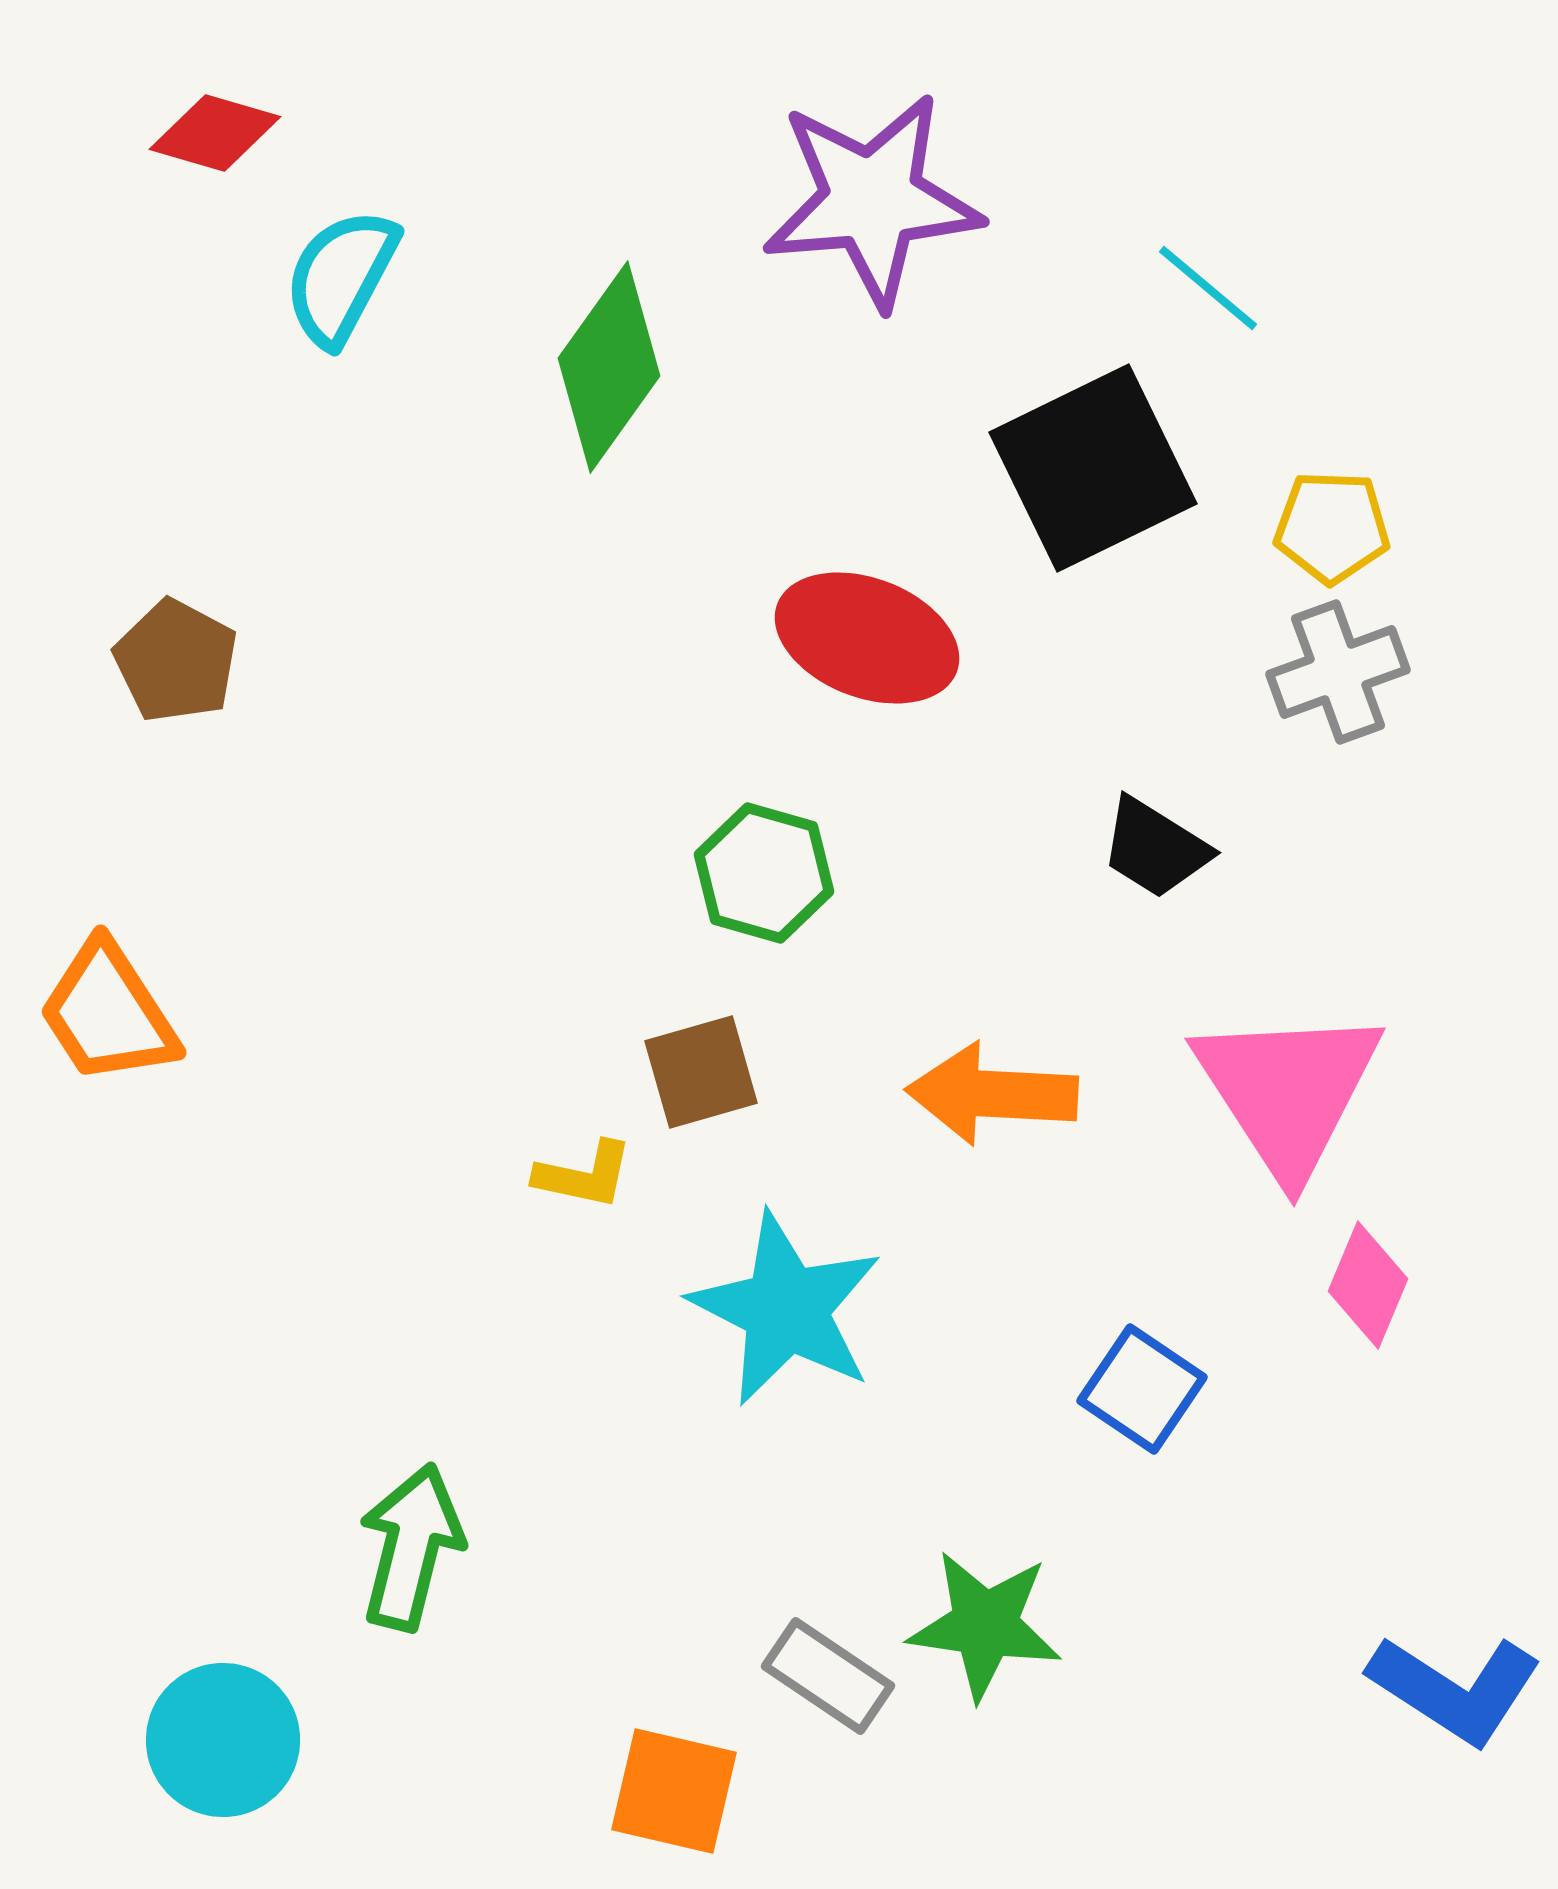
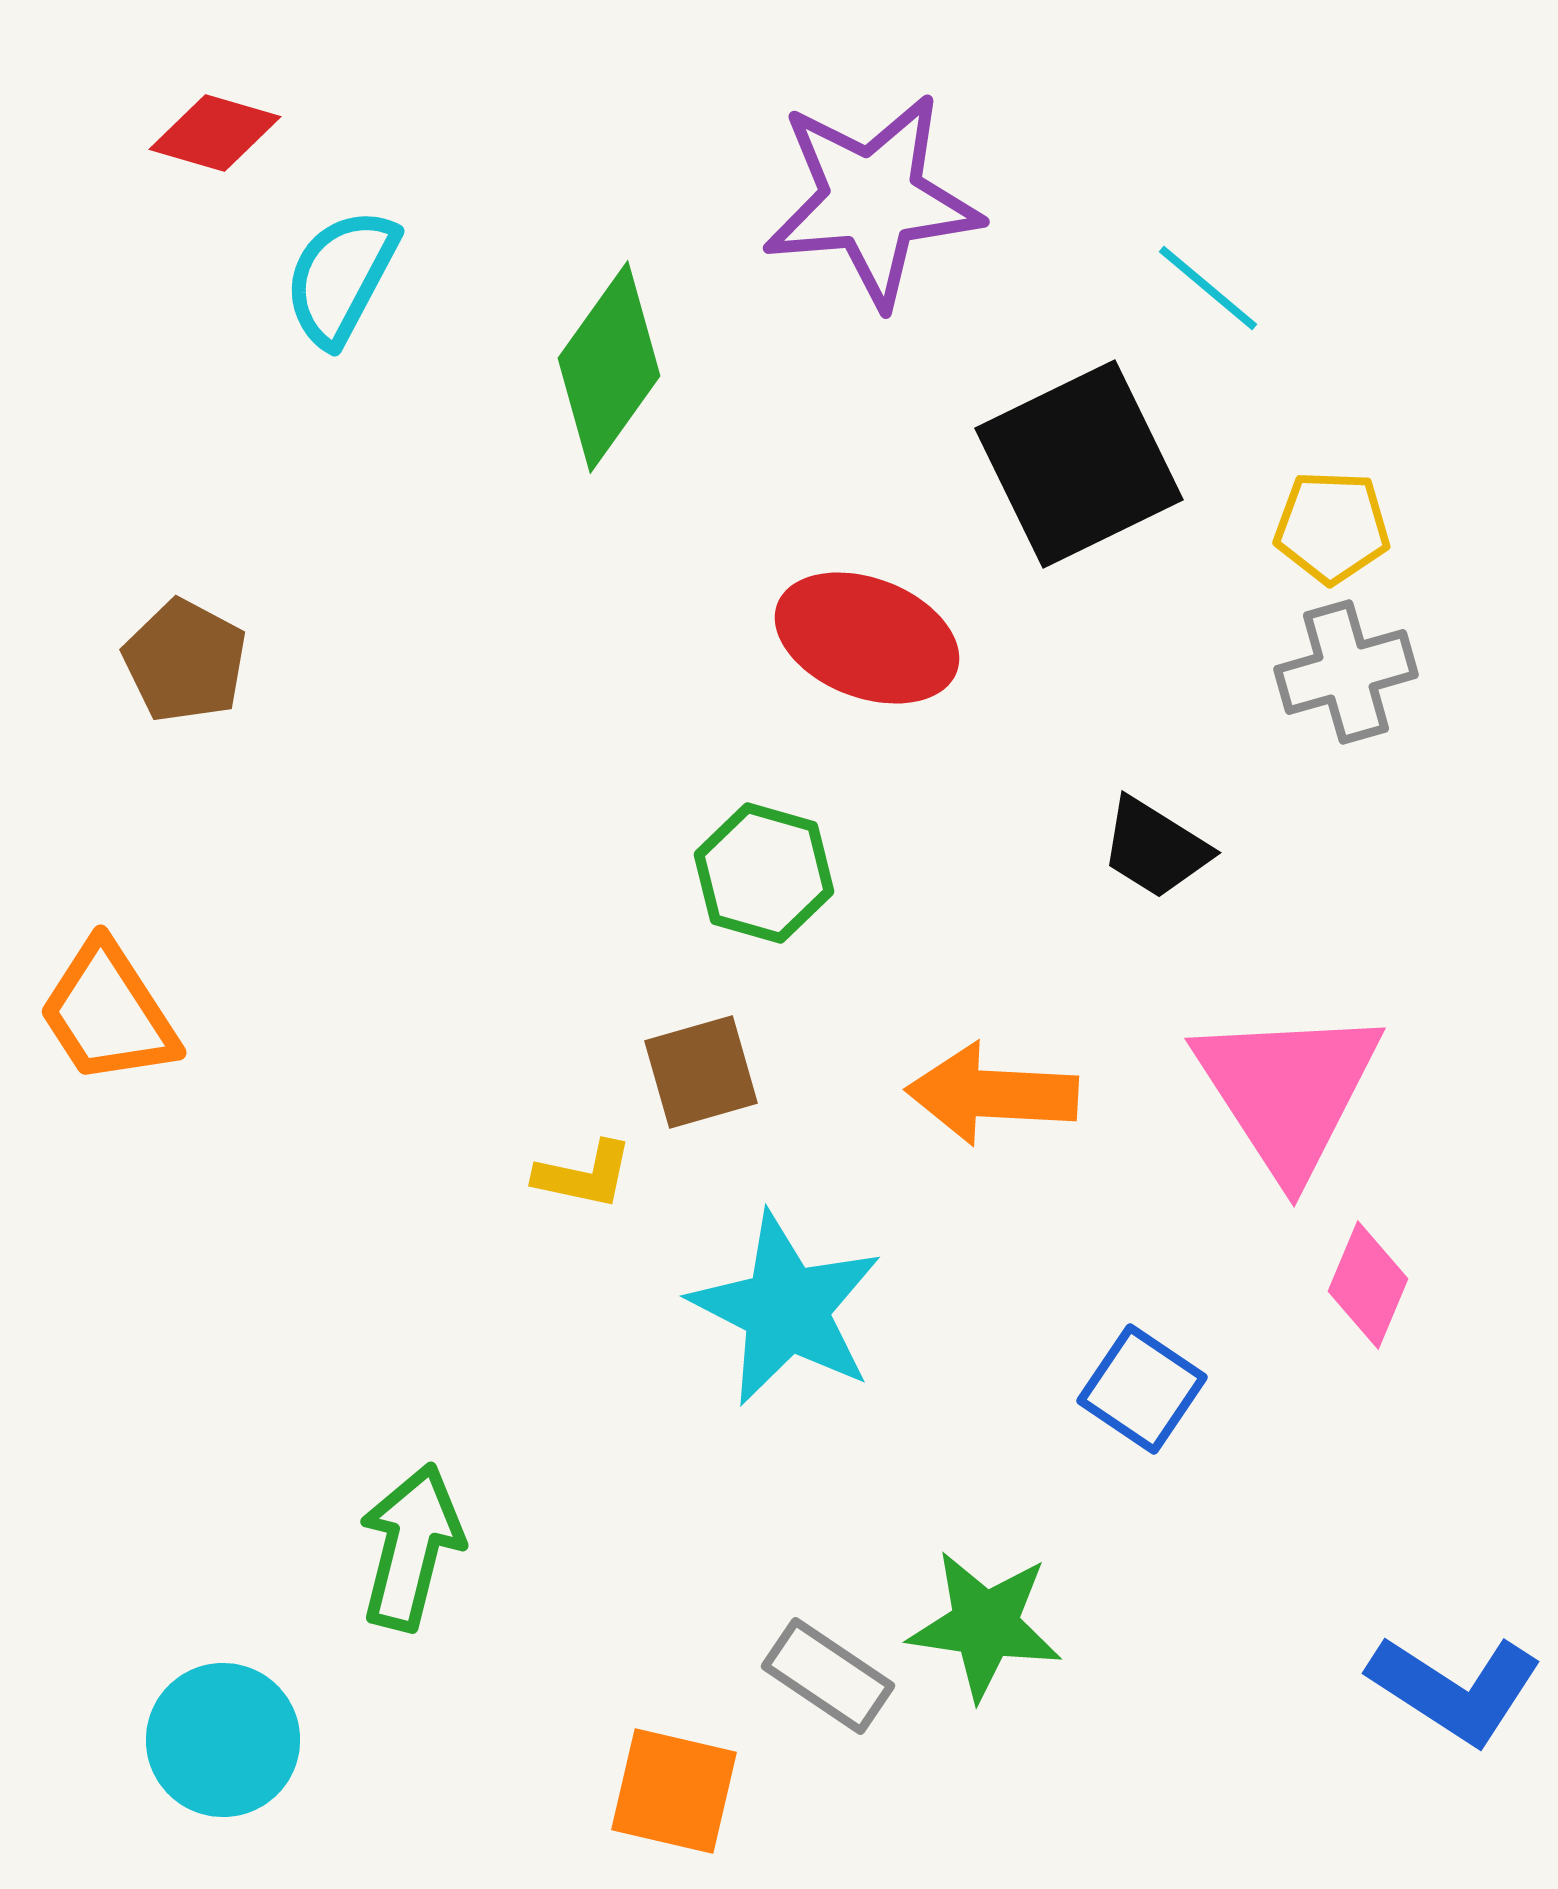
black square: moved 14 px left, 4 px up
brown pentagon: moved 9 px right
gray cross: moved 8 px right; rotated 4 degrees clockwise
